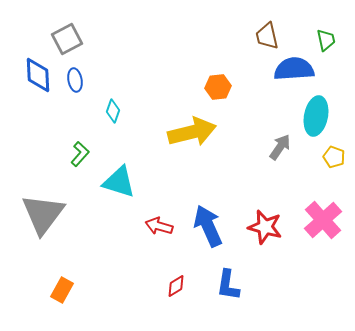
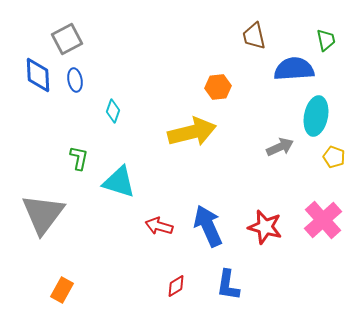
brown trapezoid: moved 13 px left
gray arrow: rotated 32 degrees clockwise
green L-shape: moved 1 px left, 4 px down; rotated 30 degrees counterclockwise
